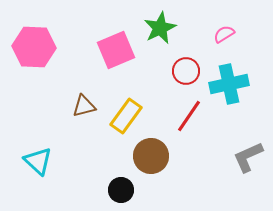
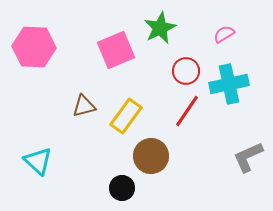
red line: moved 2 px left, 5 px up
black circle: moved 1 px right, 2 px up
